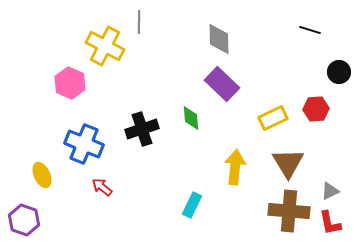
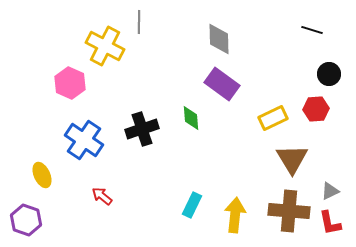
black line: moved 2 px right
black circle: moved 10 px left, 2 px down
purple rectangle: rotated 8 degrees counterclockwise
blue cross: moved 4 px up; rotated 12 degrees clockwise
brown triangle: moved 4 px right, 4 px up
yellow arrow: moved 48 px down
red arrow: moved 9 px down
purple hexagon: moved 2 px right
